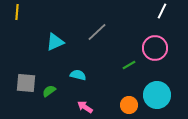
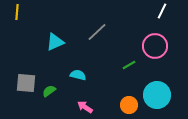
pink circle: moved 2 px up
